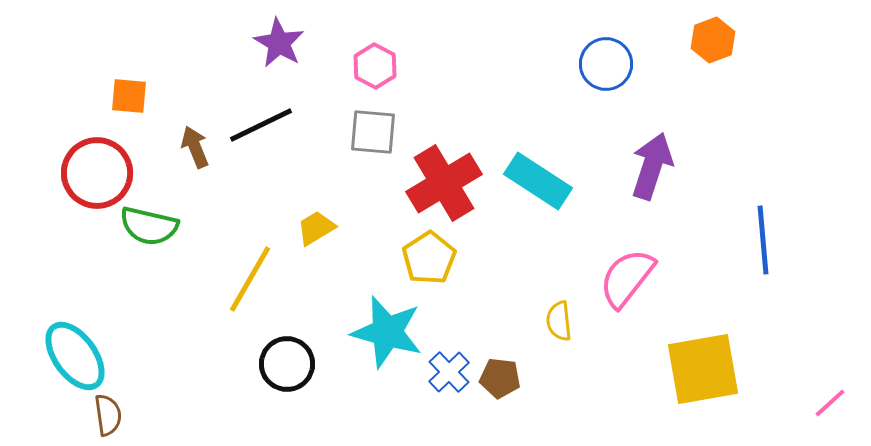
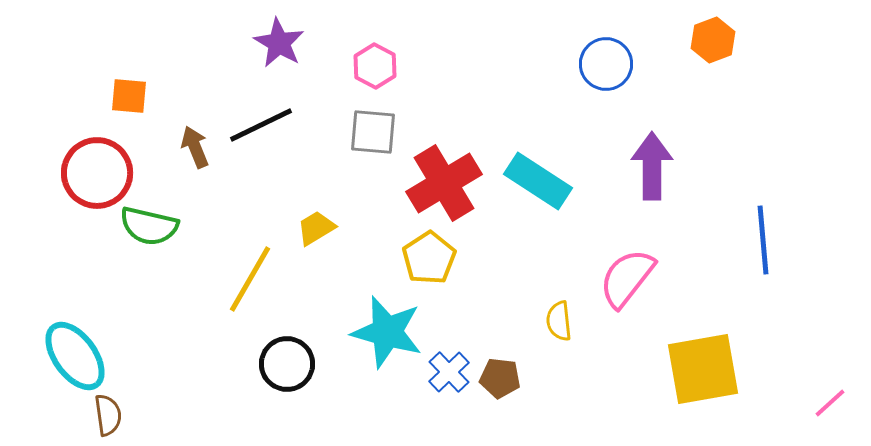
purple arrow: rotated 18 degrees counterclockwise
